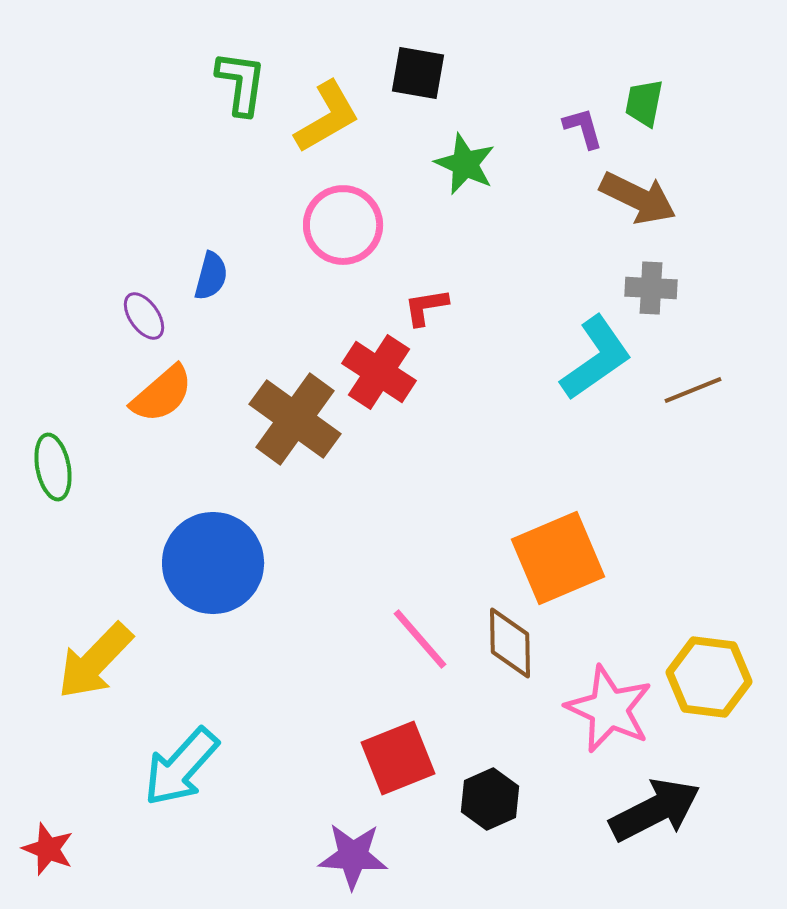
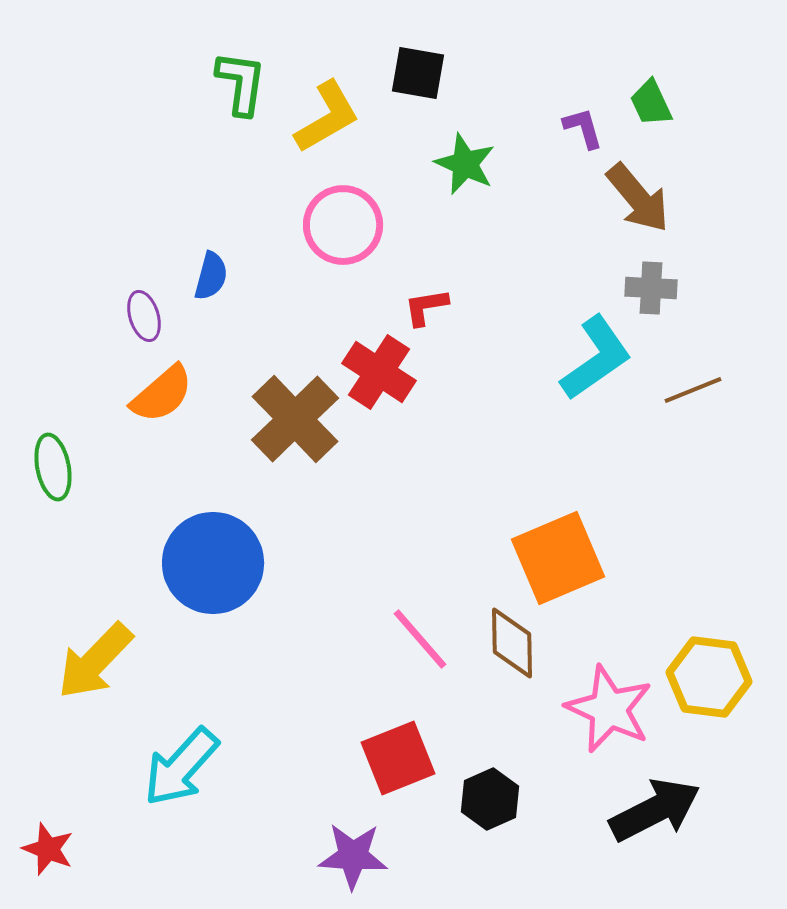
green trapezoid: moved 7 px right; rotated 36 degrees counterclockwise
brown arrow: rotated 24 degrees clockwise
purple ellipse: rotated 18 degrees clockwise
brown cross: rotated 10 degrees clockwise
brown diamond: moved 2 px right
